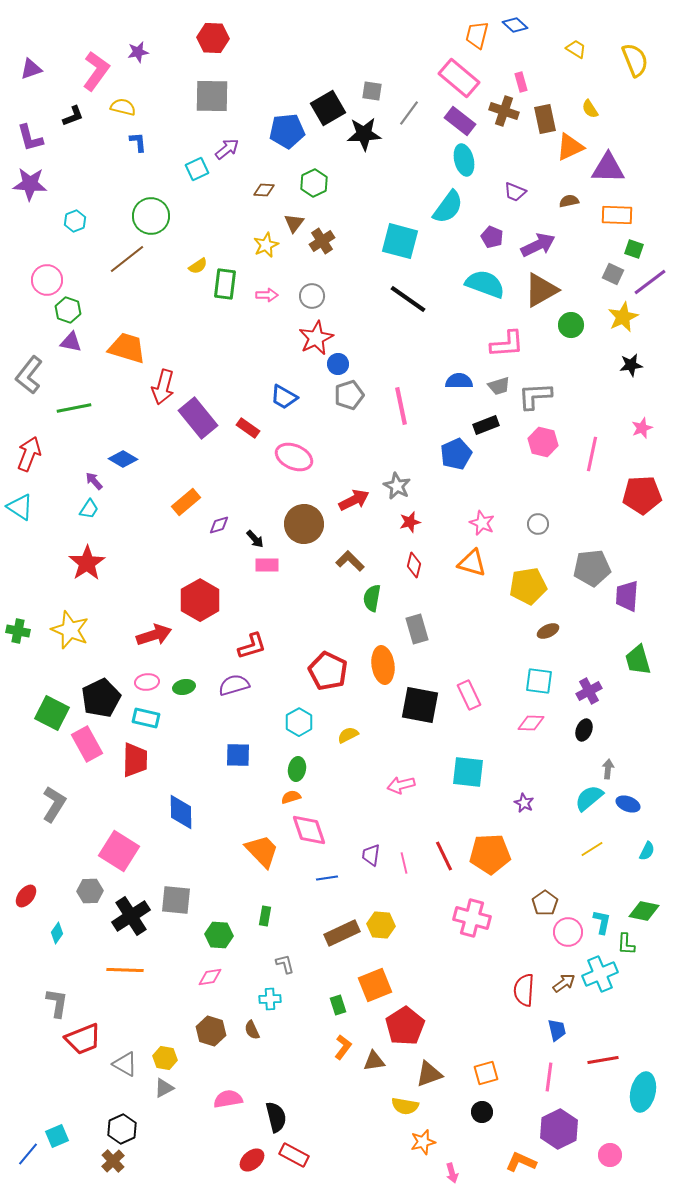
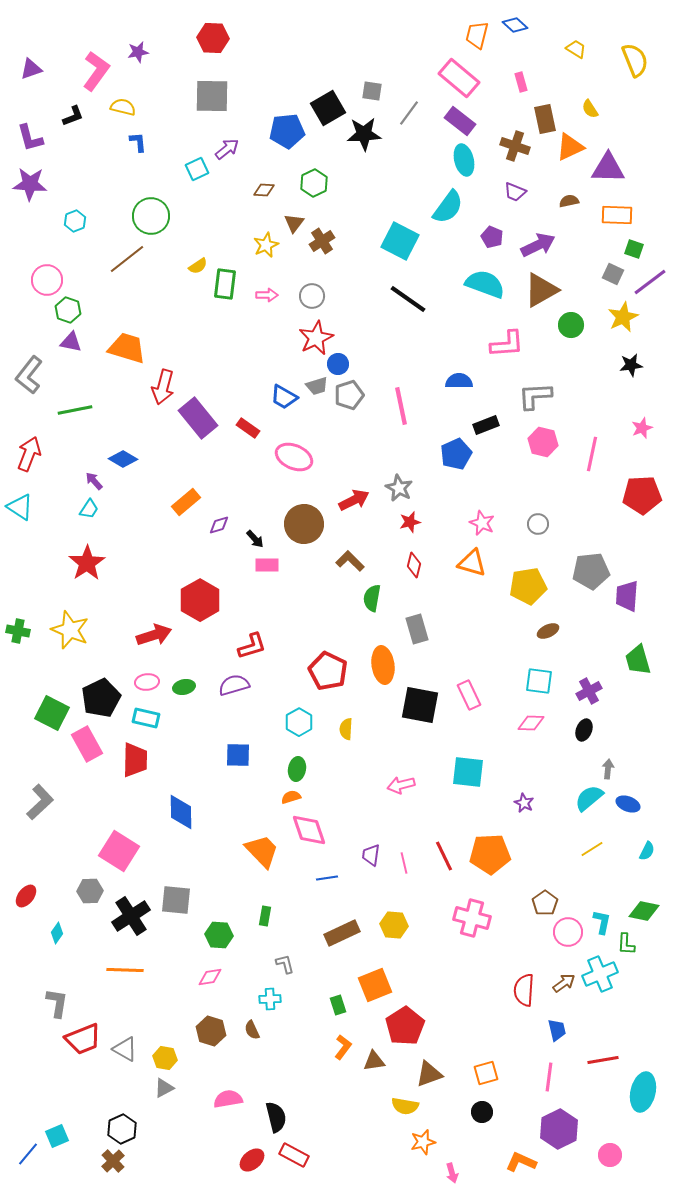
brown cross at (504, 111): moved 11 px right, 35 px down
cyan square at (400, 241): rotated 12 degrees clockwise
gray trapezoid at (499, 386): moved 182 px left
green line at (74, 408): moved 1 px right, 2 px down
gray star at (397, 486): moved 2 px right, 2 px down
gray pentagon at (592, 568): moved 1 px left, 3 px down
yellow semicircle at (348, 735): moved 2 px left, 6 px up; rotated 60 degrees counterclockwise
gray L-shape at (54, 804): moved 14 px left, 2 px up; rotated 15 degrees clockwise
yellow hexagon at (381, 925): moved 13 px right
gray triangle at (125, 1064): moved 15 px up
